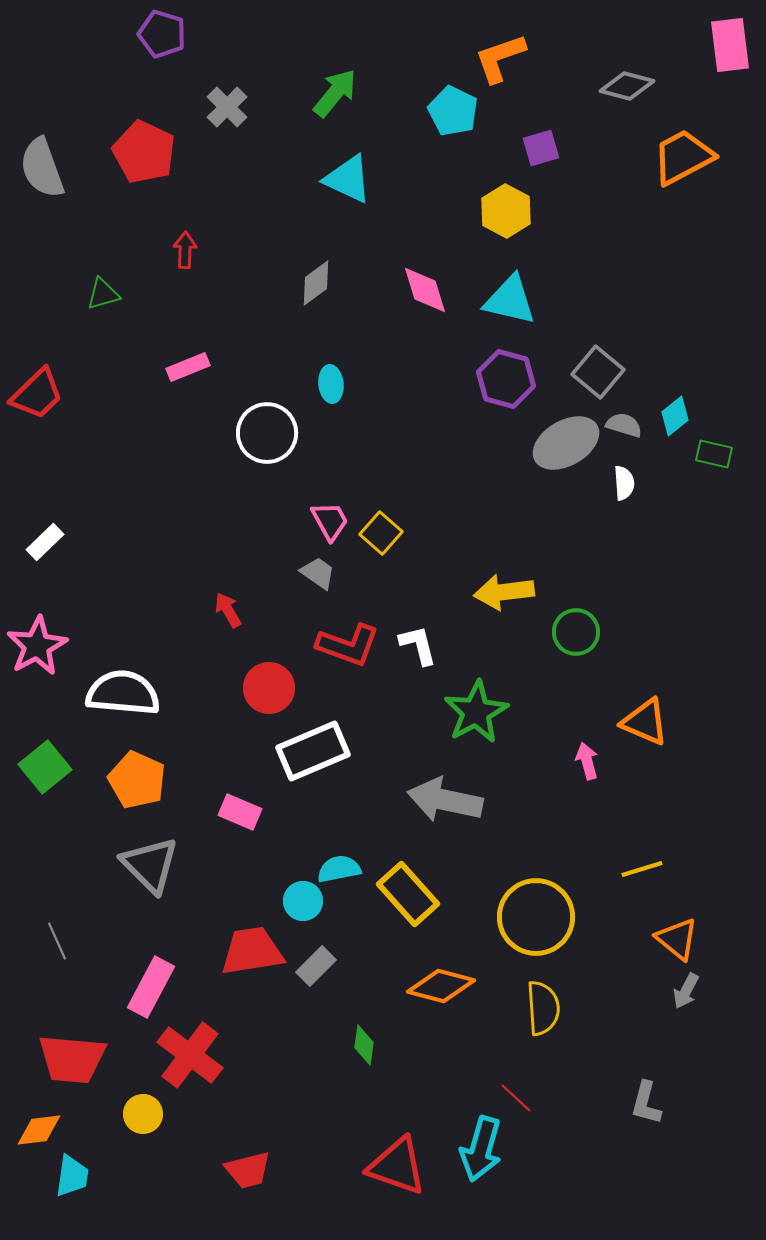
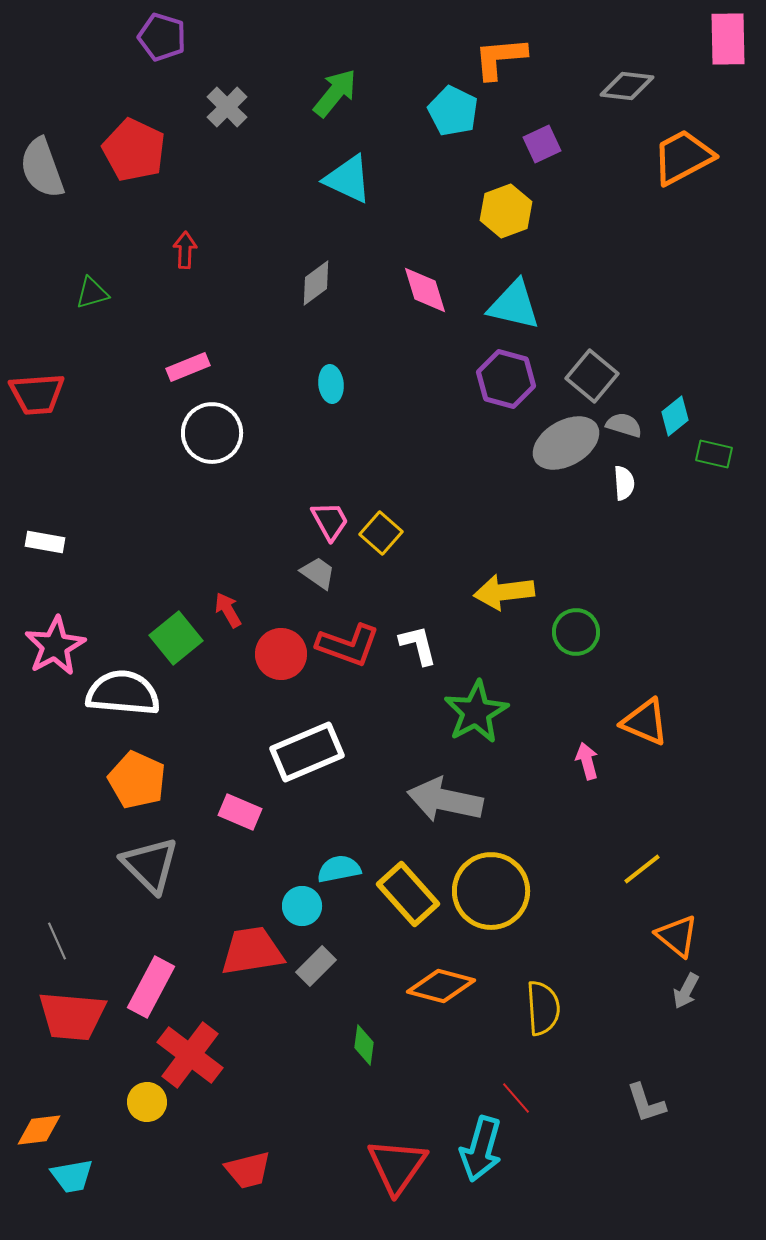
purple pentagon at (162, 34): moved 3 px down
pink rectangle at (730, 45): moved 2 px left, 6 px up; rotated 6 degrees clockwise
orange L-shape at (500, 58): rotated 14 degrees clockwise
gray diamond at (627, 86): rotated 8 degrees counterclockwise
purple square at (541, 148): moved 1 px right, 4 px up; rotated 9 degrees counterclockwise
red pentagon at (144, 152): moved 10 px left, 2 px up
yellow hexagon at (506, 211): rotated 12 degrees clockwise
green triangle at (103, 294): moved 11 px left, 1 px up
cyan triangle at (510, 300): moved 4 px right, 5 px down
gray square at (598, 372): moved 6 px left, 4 px down
red trapezoid at (37, 394): rotated 40 degrees clockwise
white circle at (267, 433): moved 55 px left
white rectangle at (45, 542): rotated 54 degrees clockwise
pink star at (37, 646): moved 18 px right
red circle at (269, 688): moved 12 px right, 34 px up
white rectangle at (313, 751): moved 6 px left, 1 px down
green square at (45, 767): moved 131 px right, 129 px up
yellow line at (642, 869): rotated 21 degrees counterclockwise
cyan circle at (303, 901): moved 1 px left, 5 px down
yellow circle at (536, 917): moved 45 px left, 26 px up
orange triangle at (677, 939): moved 3 px up
red trapezoid at (72, 1059): moved 43 px up
red line at (516, 1098): rotated 6 degrees clockwise
gray L-shape at (646, 1103): rotated 33 degrees counterclockwise
yellow circle at (143, 1114): moved 4 px right, 12 px up
red triangle at (397, 1166): rotated 46 degrees clockwise
cyan trapezoid at (72, 1176): rotated 72 degrees clockwise
